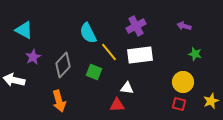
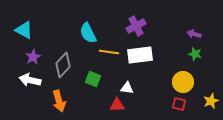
purple arrow: moved 10 px right, 8 px down
yellow line: rotated 42 degrees counterclockwise
green square: moved 1 px left, 7 px down
white arrow: moved 16 px right
